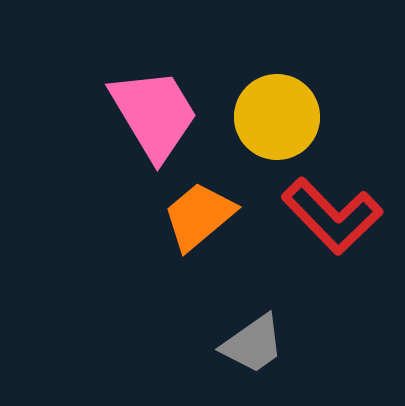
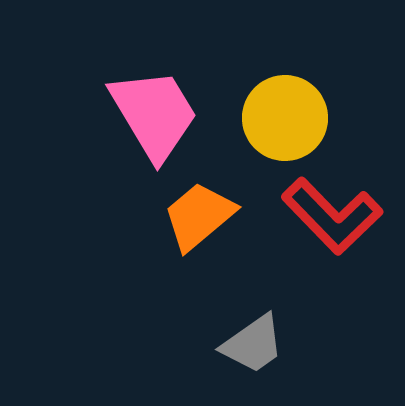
yellow circle: moved 8 px right, 1 px down
